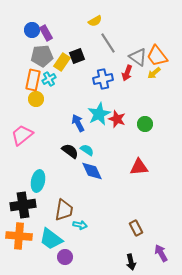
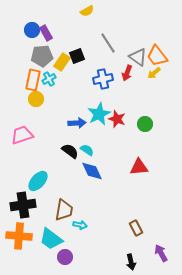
yellow semicircle: moved 8 px left, 10 px up
blue arrow: moved 1 px left; rotated 114 degrees clockwise
pink trapezoid: rotated 20 degrees clockwise
cyan ellipse: rotated 30 degrees clockwise
